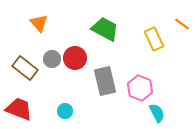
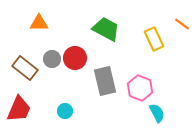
orange triangle: rotated 48 degrees counterclockwise
green trapezoid: moved 1 px right
red trapezoid: rotated 92 degrees clockwise
